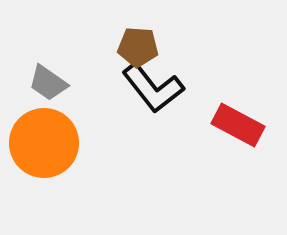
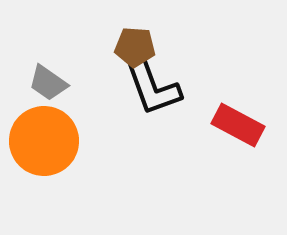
brown pentagon: moved 3 px left
black L-shape: rotated 18 degrees clockwise
orange circle: moved 2 px up
